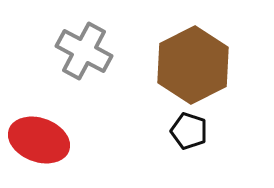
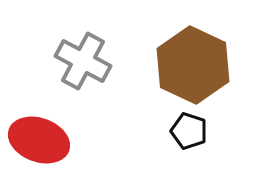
gray cross: moved 1 px left, 10 px down
brown hexagon: rotated 8 degrees counterclockwise
